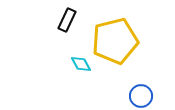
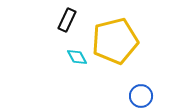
cyan diamond: moved 4 px left, 7 px up
